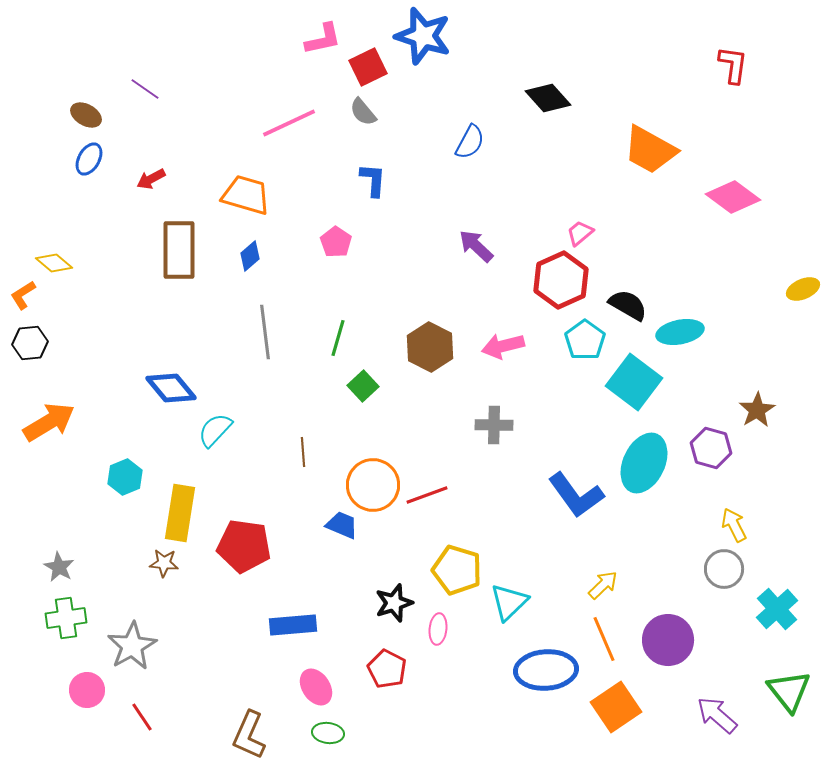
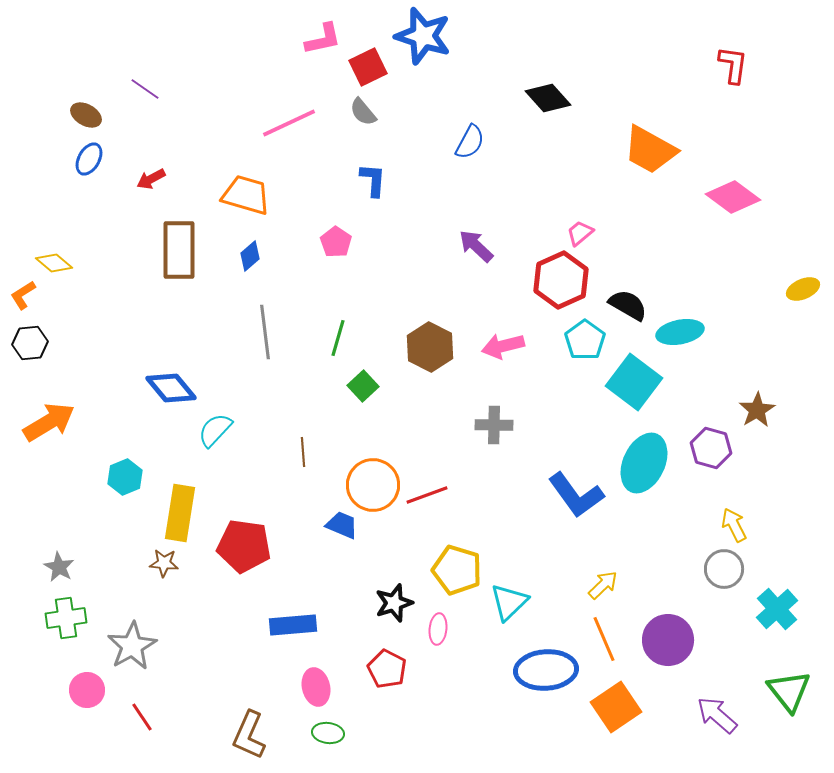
pink ellipse at (316, 687): rotated 21 degrees clockwise
